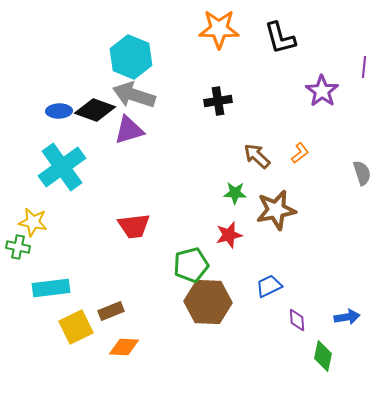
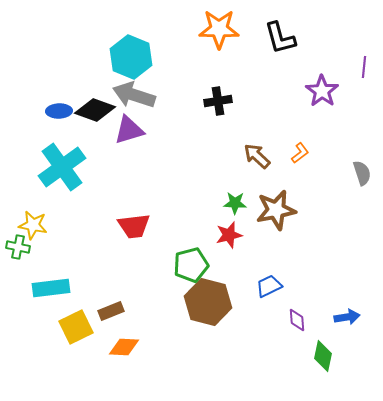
green star: moved 10 px down
yellow star: moved 3 px down
brown hexagon: rotated 12 degrees clockwise
